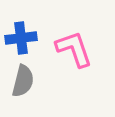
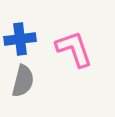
blue cross: moved 1 px left, 1 px down
